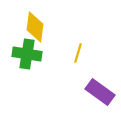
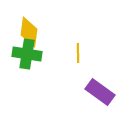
yellow diamond: moved 6 px left, 5 px down
yellow line: rotated 18 degrees counterclockwise
